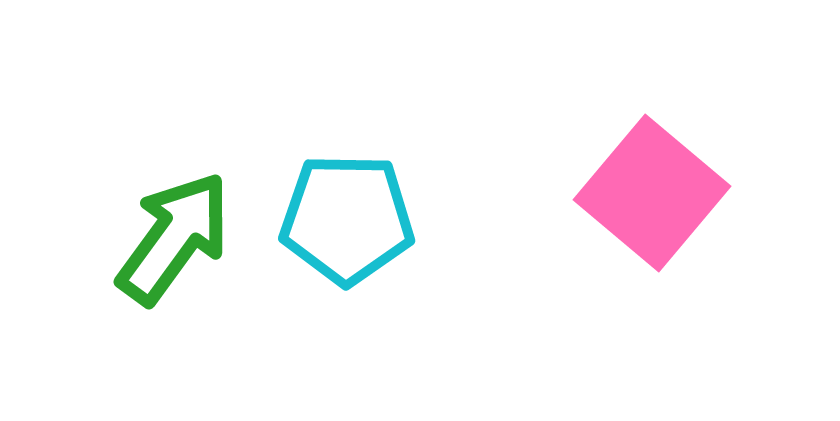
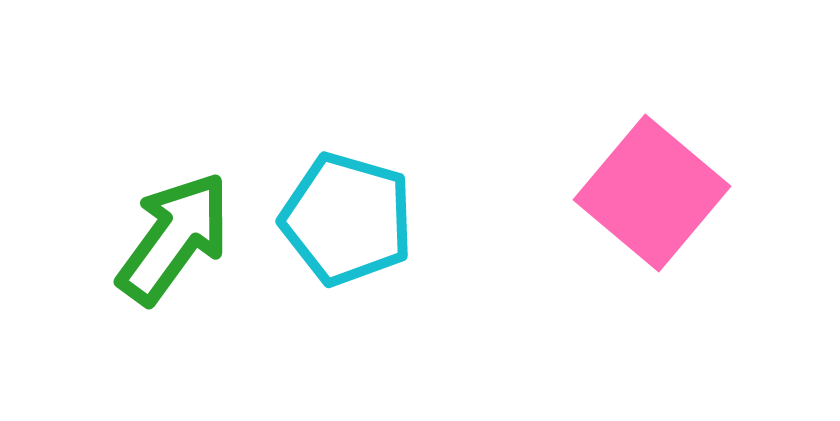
cyan pentagon: rotated 15 degrees clockwise
